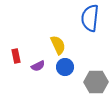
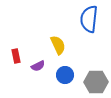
blue semicircle: moved 1 px left, 1 px down
blue circle: moved 8 px down
